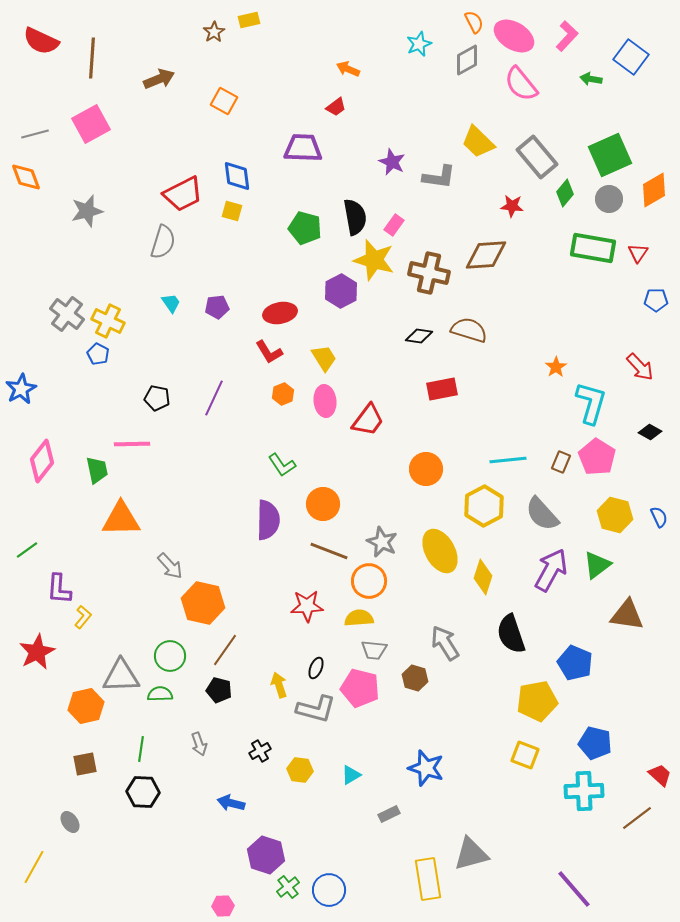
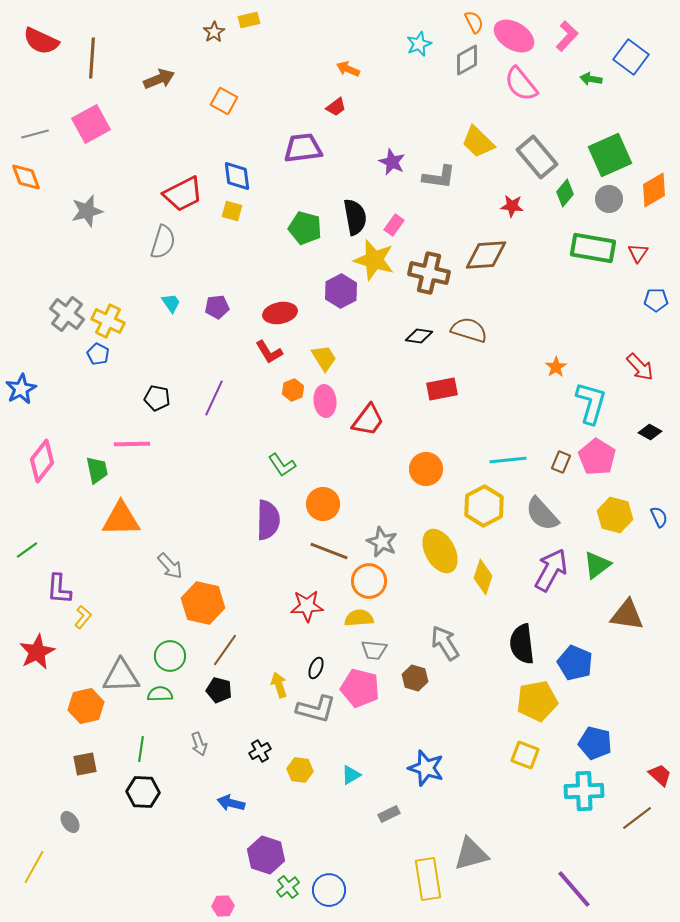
purple trapezoid at (303, 148): rotated 9 degrees counterclockwise
orange hexagon at (283, 394): moved 10 px right, 4 px up
black semicircle at (511, 634): moved 11 px right, 10 px down; rotated 12 degrees clockwise
